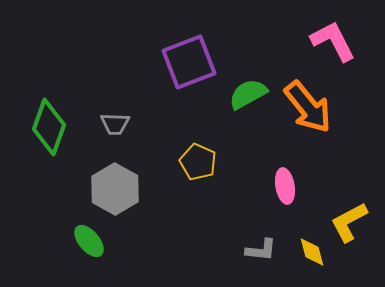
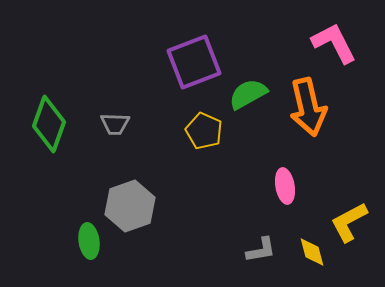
pink L-shape: moved 1 px right, 2 px down
purple square: moved 5 px right
orange arrow: rotated 26 degrees clockwise
green diamond: moved 3 px up
yellow pentagon: moved 6 px right, 31 px up
gray hexagon: moved 15 px right, 17 px down; rotated 12 degrees clockwise
green ellipse: rotated 32 degrees clockwise
gray L-shape: rotated 16 degrees counterclockwise
